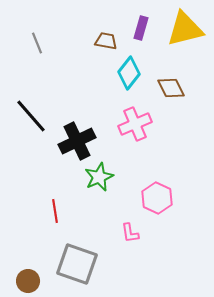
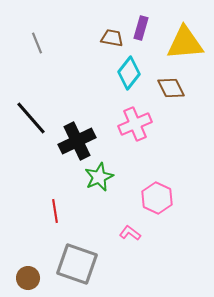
yellow triangle: moved 14 px down; rotated 9 degrees clockwise
brown trapezoid: moved 6 px right, 3 px up
black line: moved 2 px down
pink L-shape: rotated 135 degrees clockwise
brown circle: moved 3 px up
